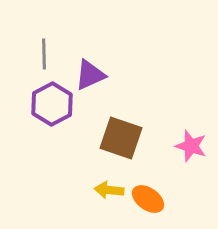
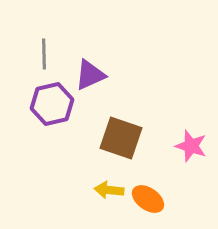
purple hexagon: rotated 15 degrees clockwise
